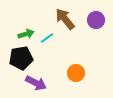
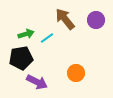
purple arrow: moved 1 px right, 1 px up
